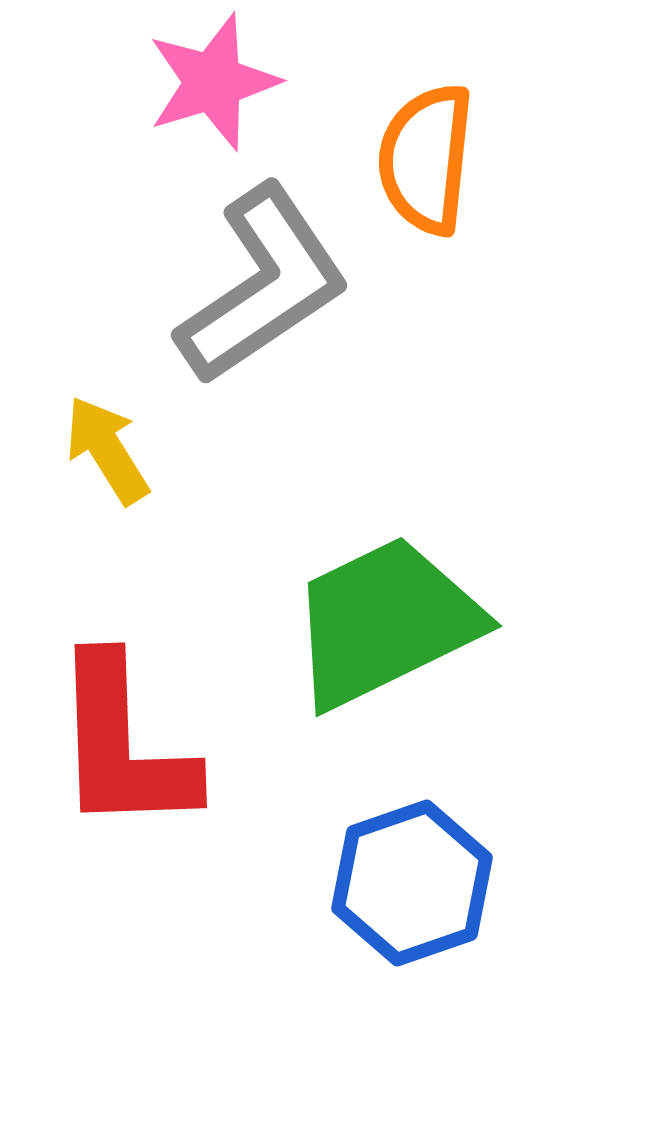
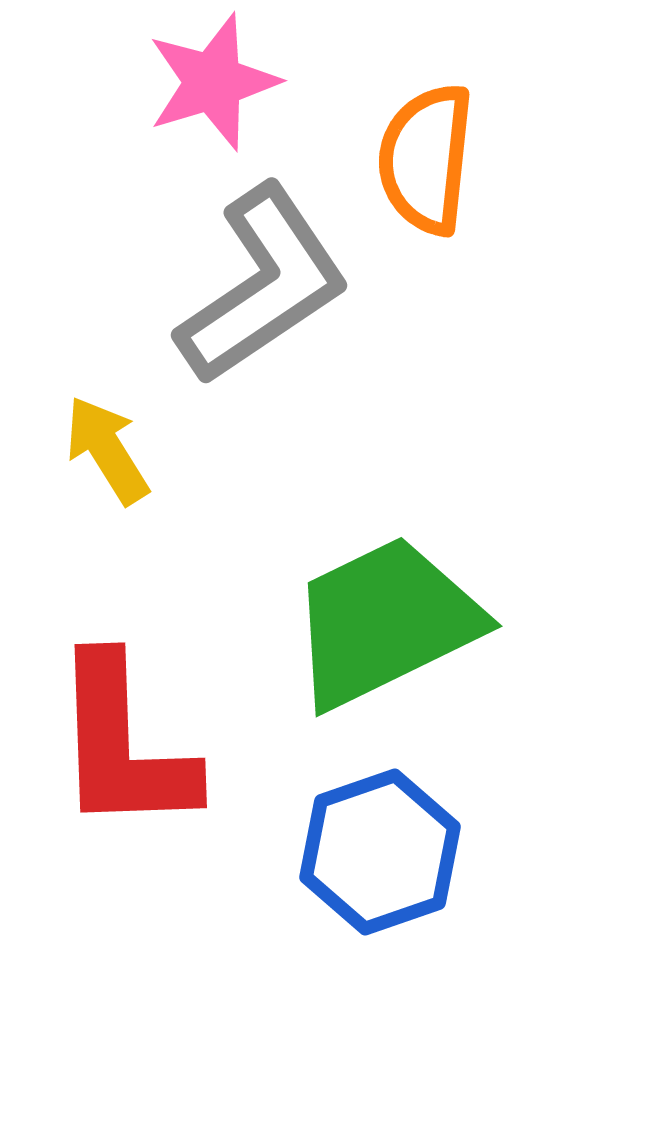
blue hexagon: moved 32 px left, 31 px up
